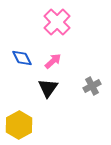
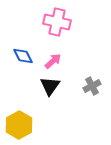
pink cross: rotated 32 degrees counterclockwise
blue diamond: moved 1 px right, 2 px up
black triangle: moved 2 px right, 2 px up
